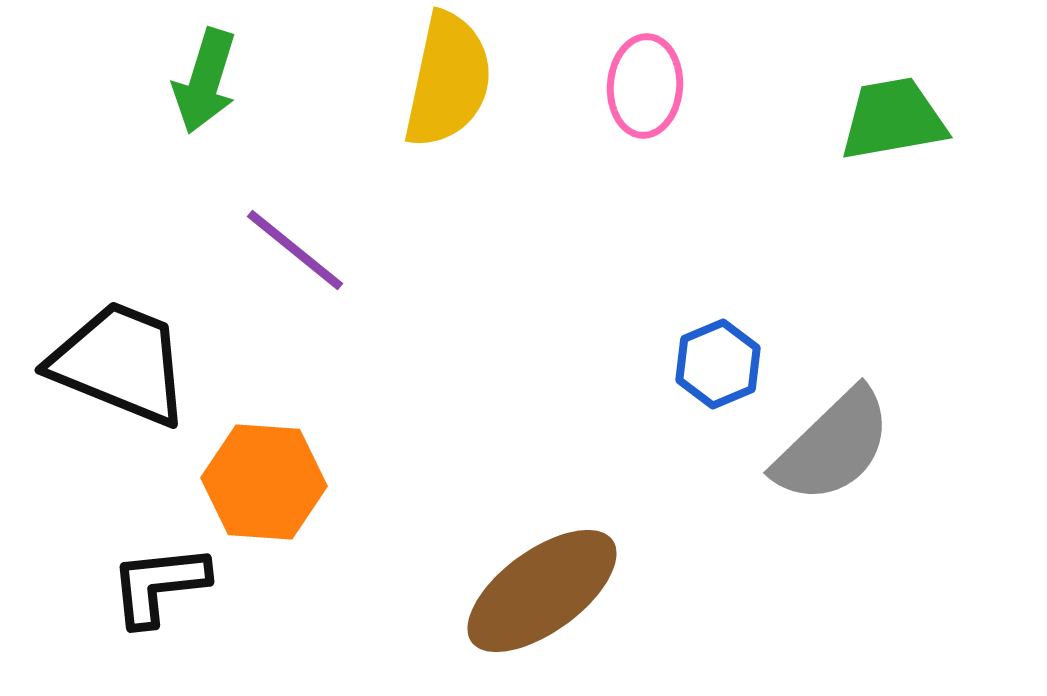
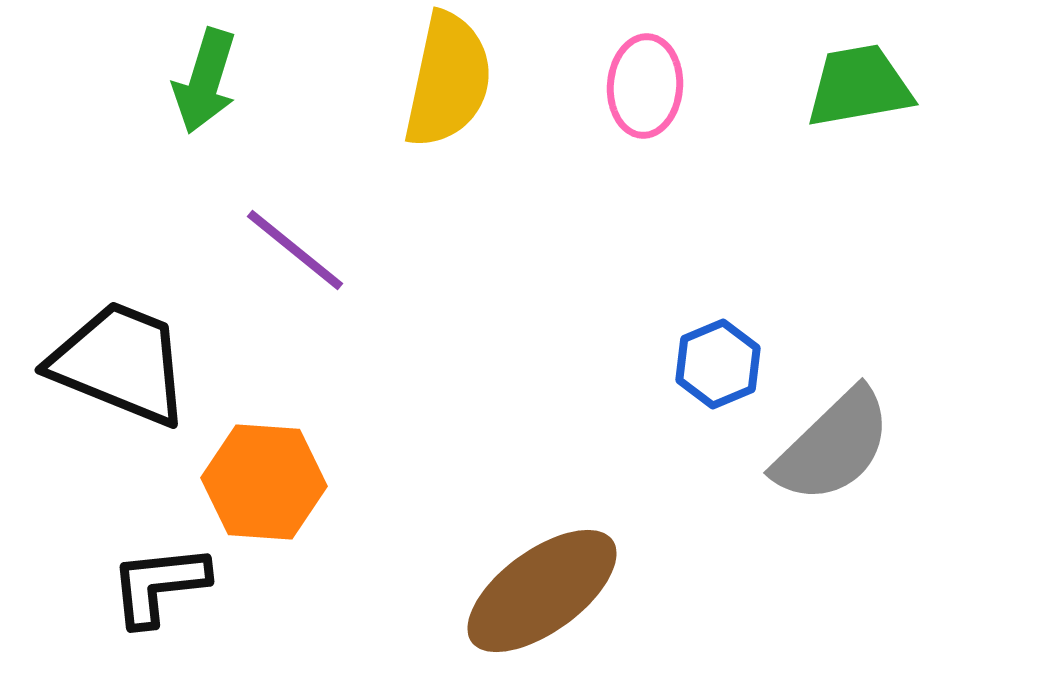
green trapezoid: moved 34 px left, 33 px up
